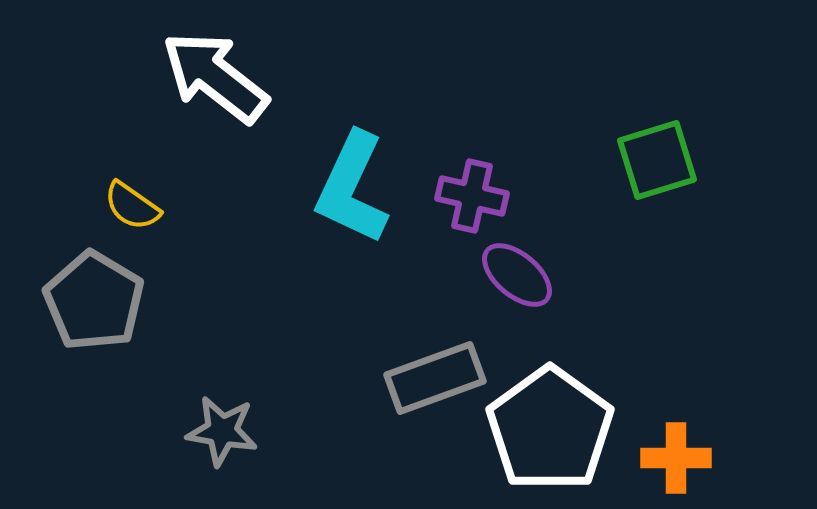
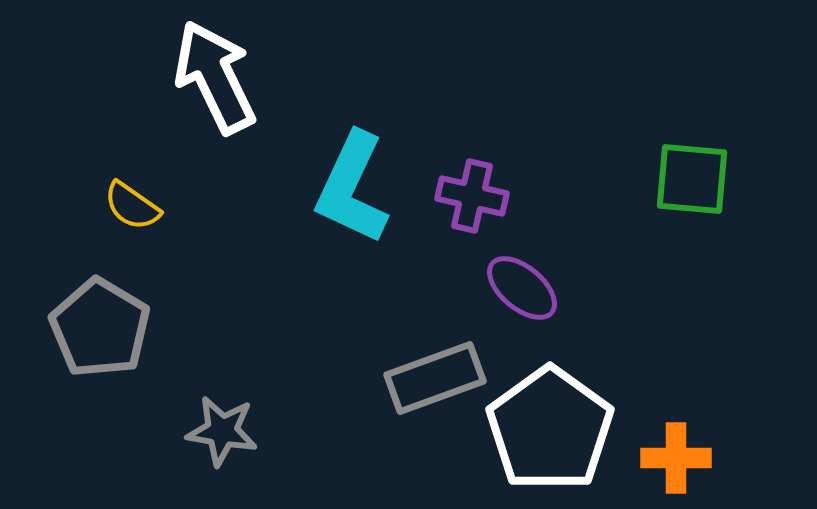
white arrow: rotated 26 degrees clockwise
green square: moved 35 px right, 19 px down; rotated 22 degrees clockwise
purple ellipse: moved 5 px right, 13 px down
gray pentagon: moved 6 px right, 27 px down
